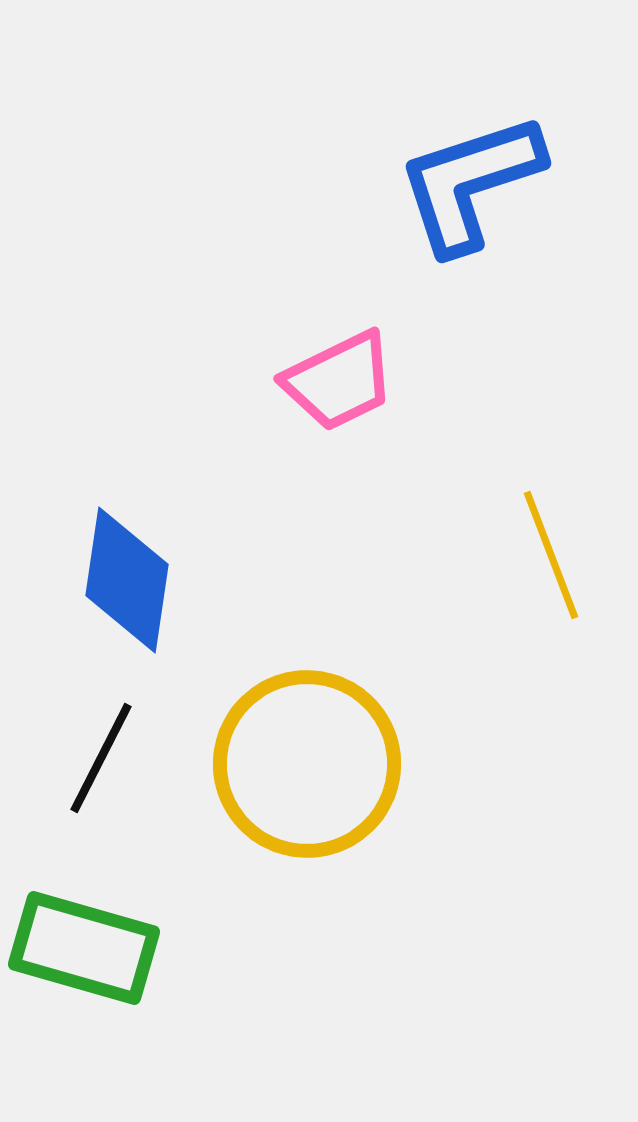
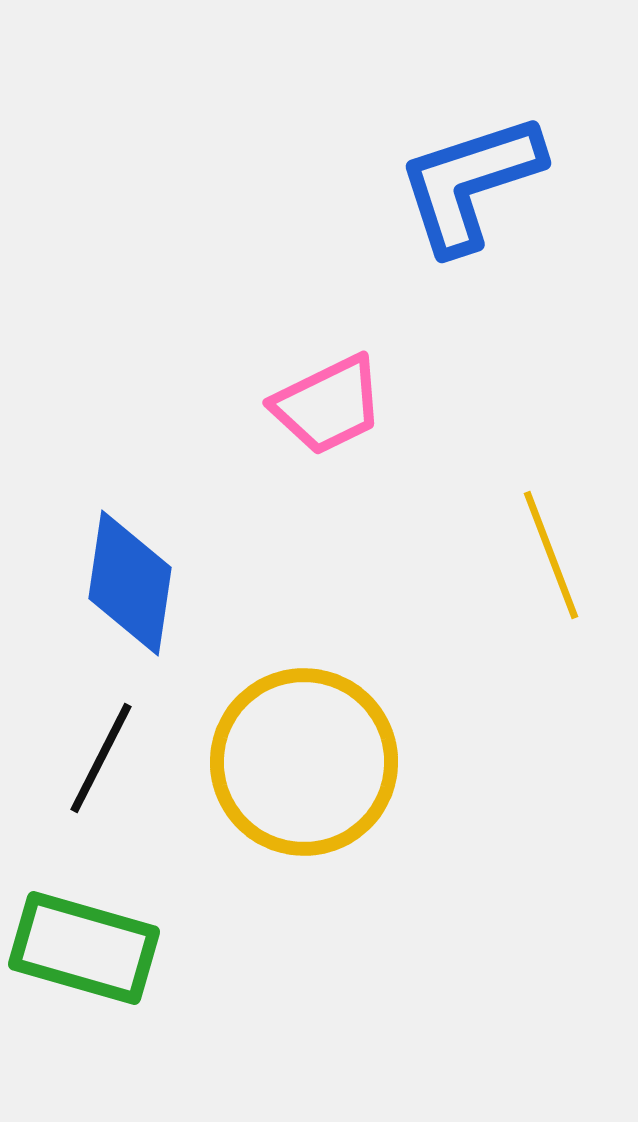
pink trapezoid: moved 11 px left, 24 px down
blue diamond: moved 3 px right, 3 px down
yellow circle: moved 3 px left, 2 px up
